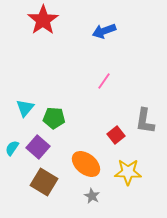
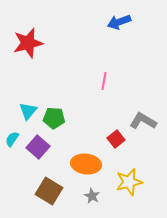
red star: moved 15 px left, 23 px down; rotated 20 degrees clockwise
blue arrow: moved 15 px right, 9 px up
pink line: rotated 24 degrees counterclockwise
cyan triangle: moved 3 px right, 3 px down
gray L-shape: moved 2 px left; rotated 112 degrees clockwise
red square: moved 4 px down
cyan semicircle: moved 9 px up
orange ellipse: rotated 32 degrees counterclockwise
yellow star: moved 1 px right, 10 px down; rotated 16 degrees counterclockwise
brown square: moved 5 px right, 9 px down
